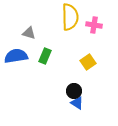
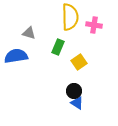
green rectangle: moved 13 px right, 9 px up
yellow square: moved 9 px left
